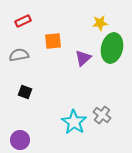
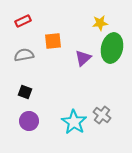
gray semicircle: moved 5 px right
purple circle: moved 9 px right, 19 px up
